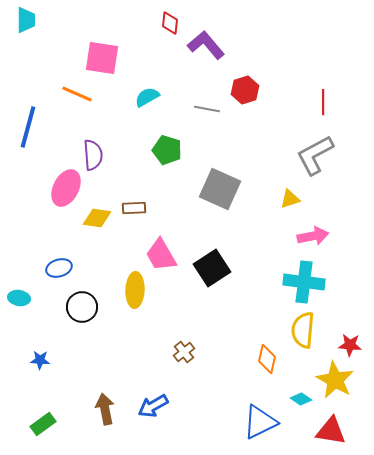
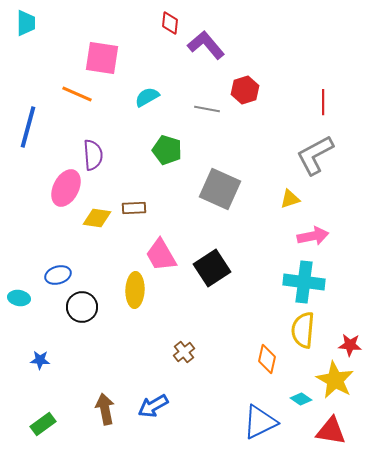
cyan trapezoid: moved 3 px down
blue ellipse: moved 1 px left, 7 px down
